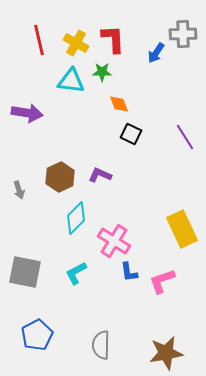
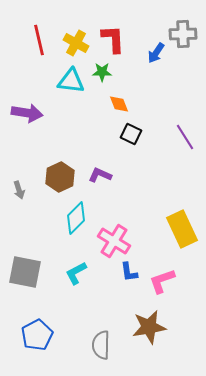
brown star: moved 17 px left, 26 px up
